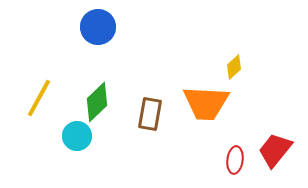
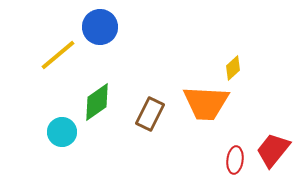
blue circle: moved 2 px right
yellow diamond: moved 1 px left, 1 px down
yellow line: moved 19 px right, 43 px up; rotated 21 degrees clockwise
green diamond: rotated 9 degrees clockwise
brown rectangle: rotated 16 degrees clockwise
cyan circle: moved 15 px left, 4 px up
red trapezoid: moved 2 px left
